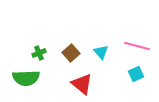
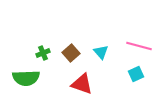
pink line: moved 2 px right
green cross: moved 4 px right
red triangle: rotated 20 degrees counterclockwise
